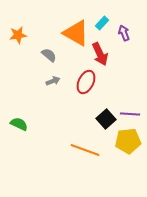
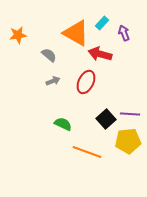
red arrow: rotated 130 degrees clockwise
green semicircle: moved 44 px right
orange line: moved 2 px right, 2 px down
